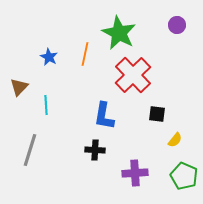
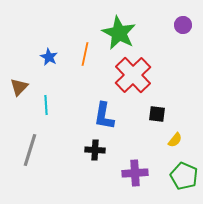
purple circle: moved 6 px right
